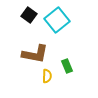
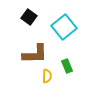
black square: moved 2 px down
cyan square: moved 7 px right, 7 px down
brown L-shape: rotated 12 degrees counterclockwise
